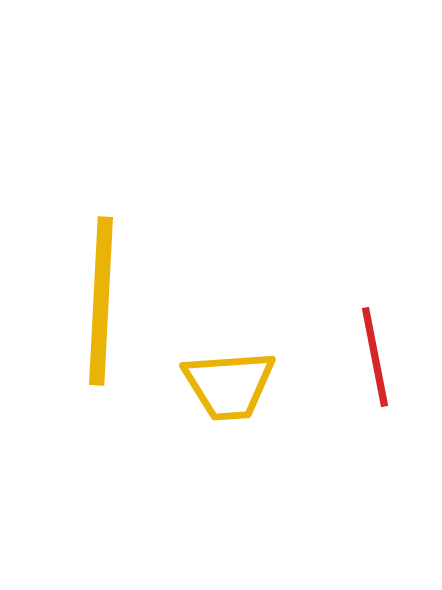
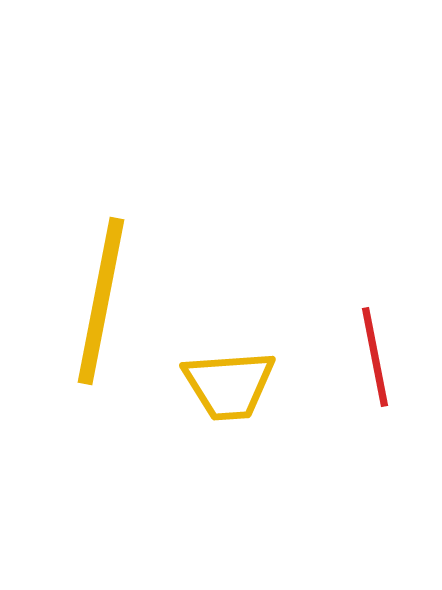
yellow line: rotated 8 degrees clockwise
